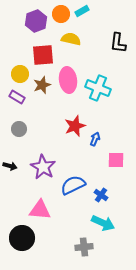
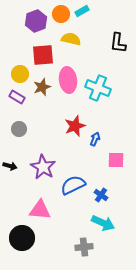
brown star: moved 2 px down
